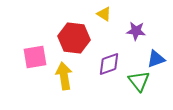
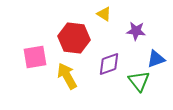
yellow arrow: moved 3 px right; rotated 20 degrees counterclockwise
